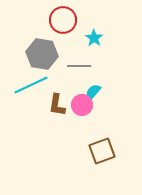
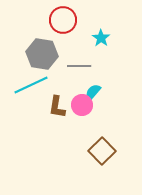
cyan star: moved 7 px right
brown L-shape: moved 2 px down
brown square: rotated 24 degrees counterclockwise
